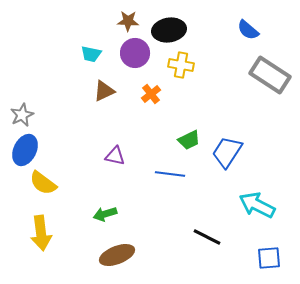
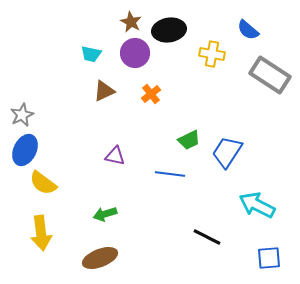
brown star: moved 3 px right, 1 px down; rotated 25 degrees clockwise
yellow cross: moved 31 px right, 11 px up
brown ellipse: moved 17 px left, 3 px down
